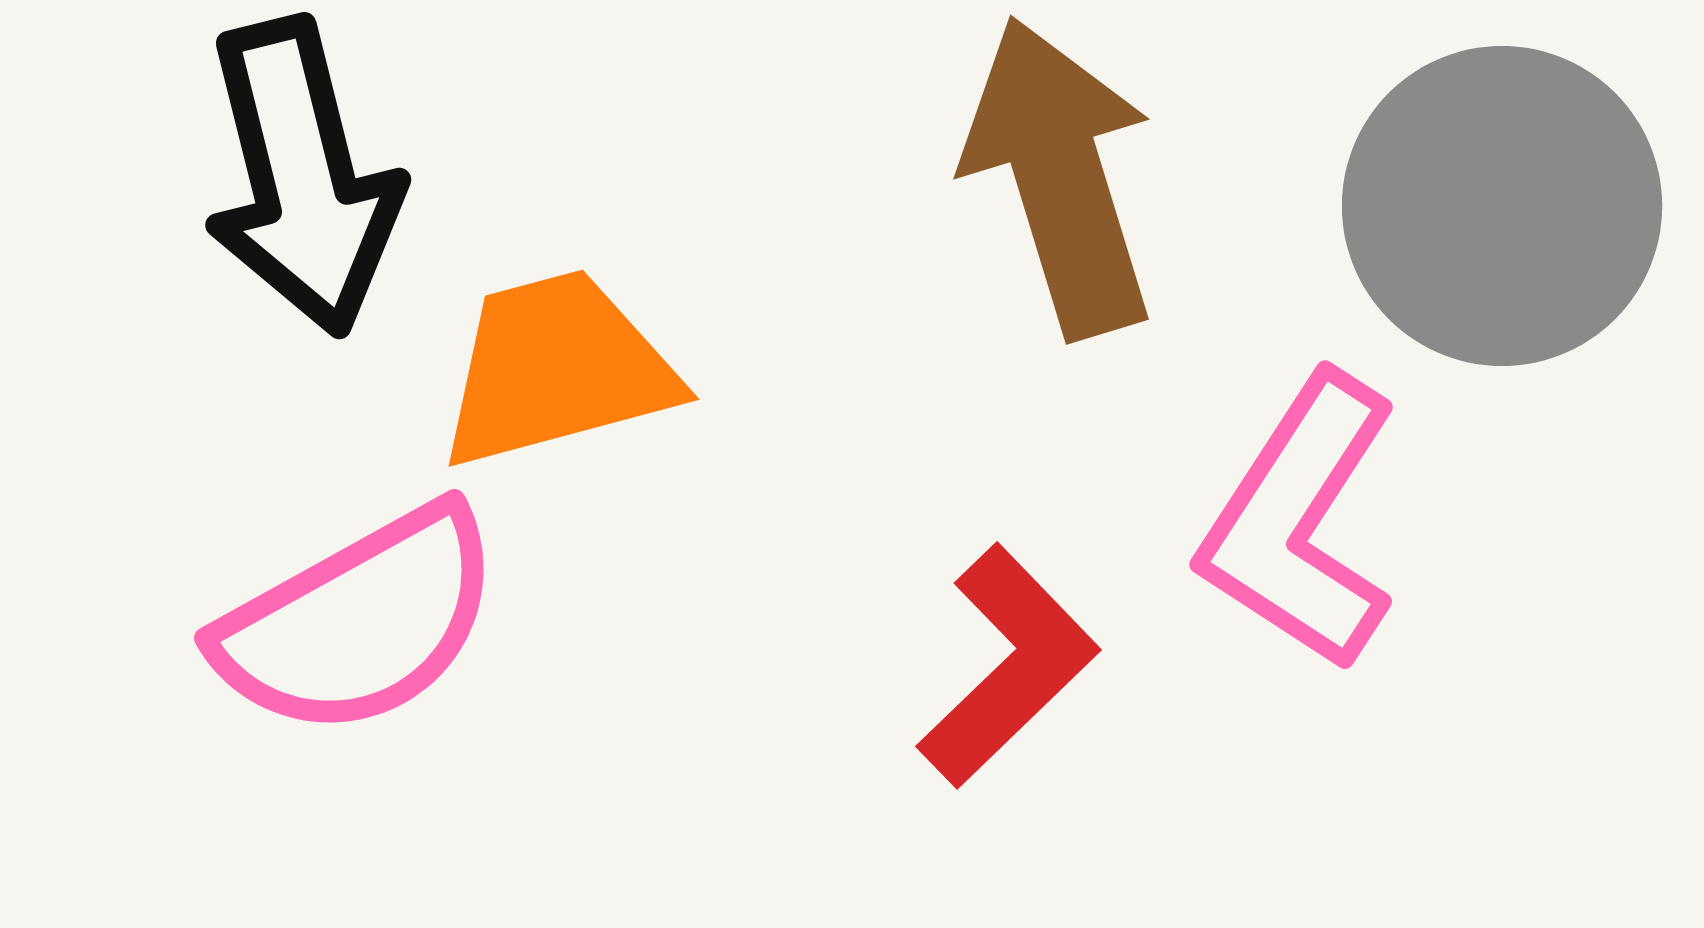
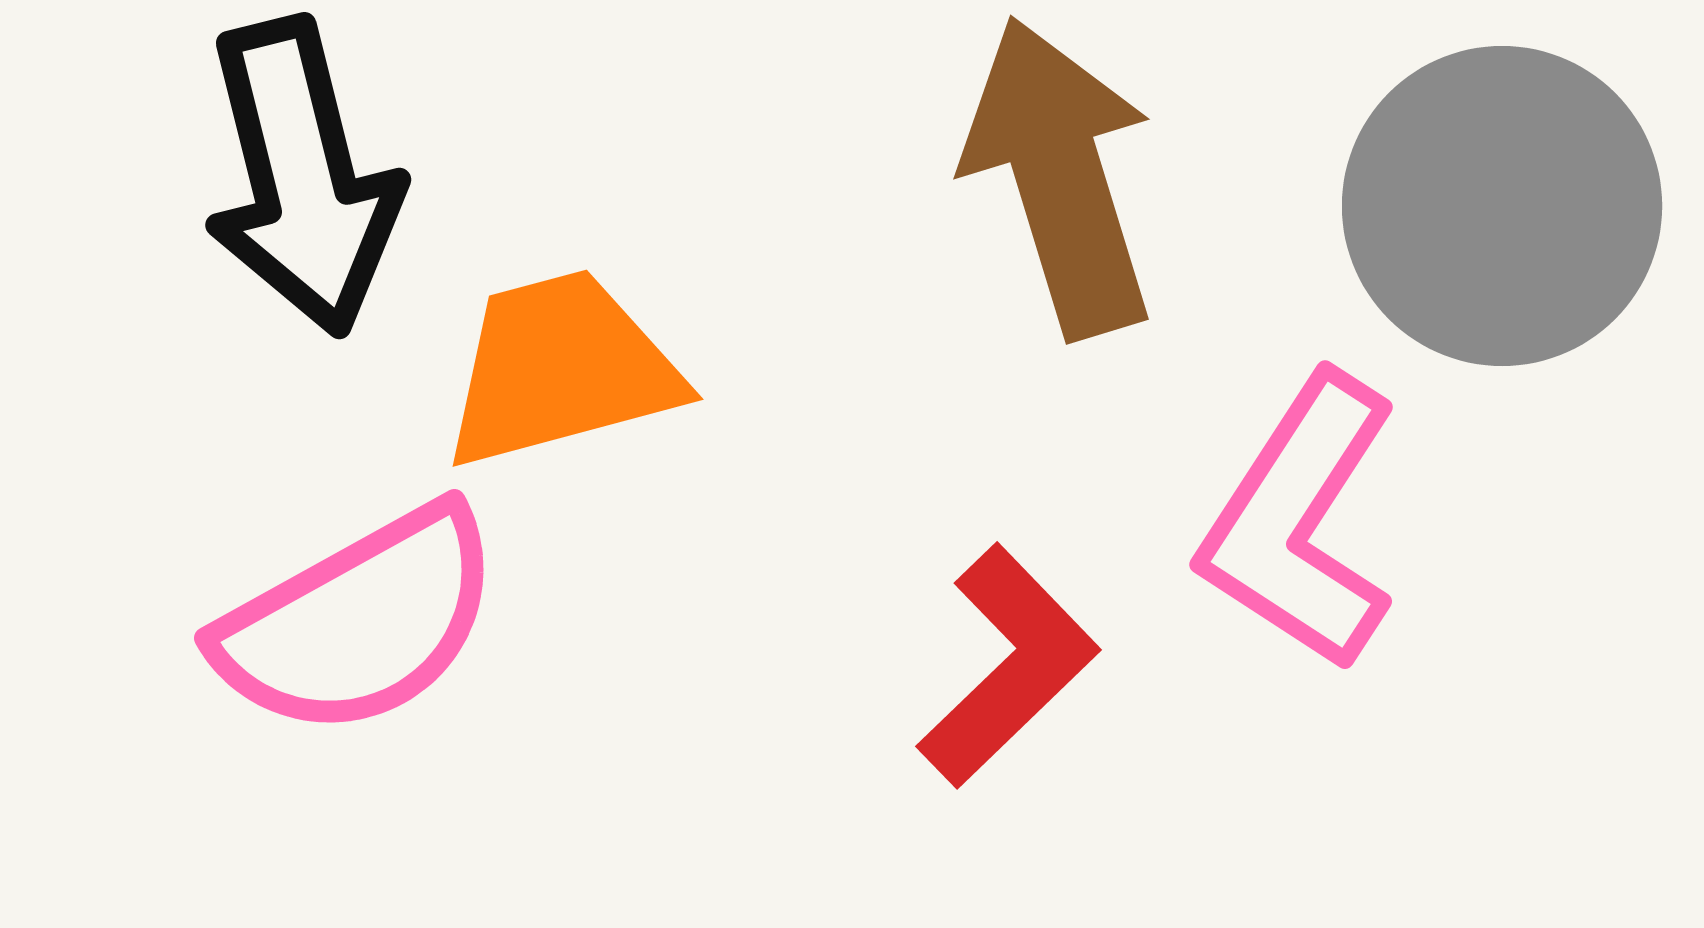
orange trapezoid: moved 4 px right
